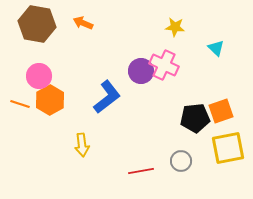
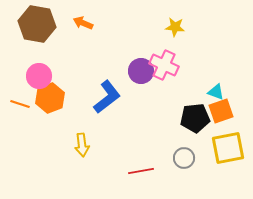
cyan triangle: moved 44 px down; rotated 24 degrees counterclockwise
orange hexagon: moved 2 px up; rotated 8 degrees clockwise
gray circle: moved 3 px right, 3 px up
